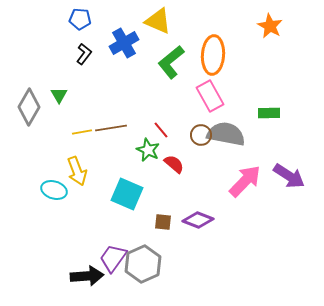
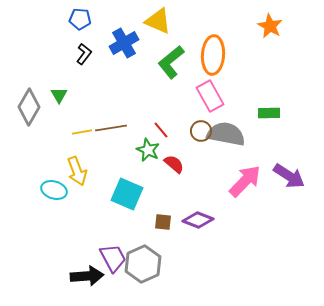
brown circle: moved 4 px up
purple trapezoid: rotated 116 degrees clockwise
